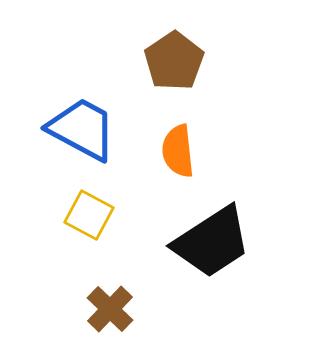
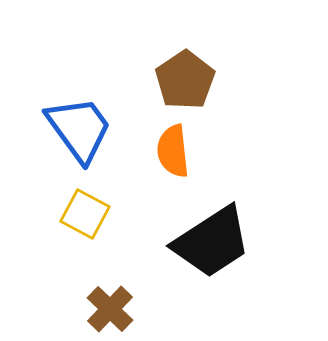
brown pentagon: moved 11 px right, 19 px down
blue trapezoid: moved 3 px left; rotated 26 degrees clockwise
orange semicircle: moved 5 px left
yellow square: moved 4 px left, 1 px up
